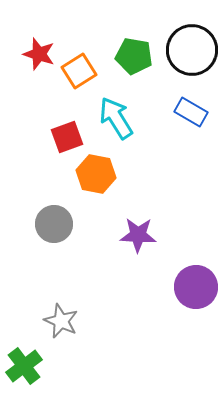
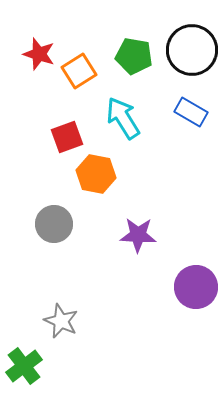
cyan arrow: moved 7 px right
